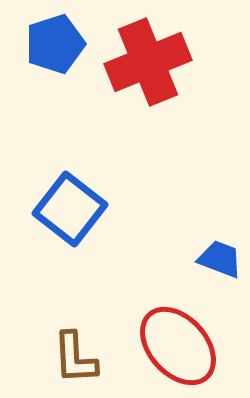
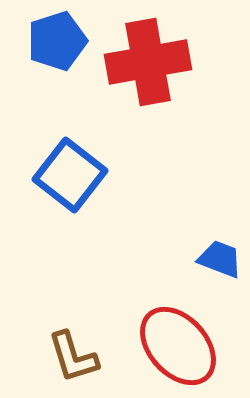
blue pentagon: moved 2 px right, 3 px up
red cross: rotated 12 degrees clockwise
blue square: moved 34 px up
brown L-shape: moved 2 px left, 1 px up; rotated 14 degrees counterclockwise
